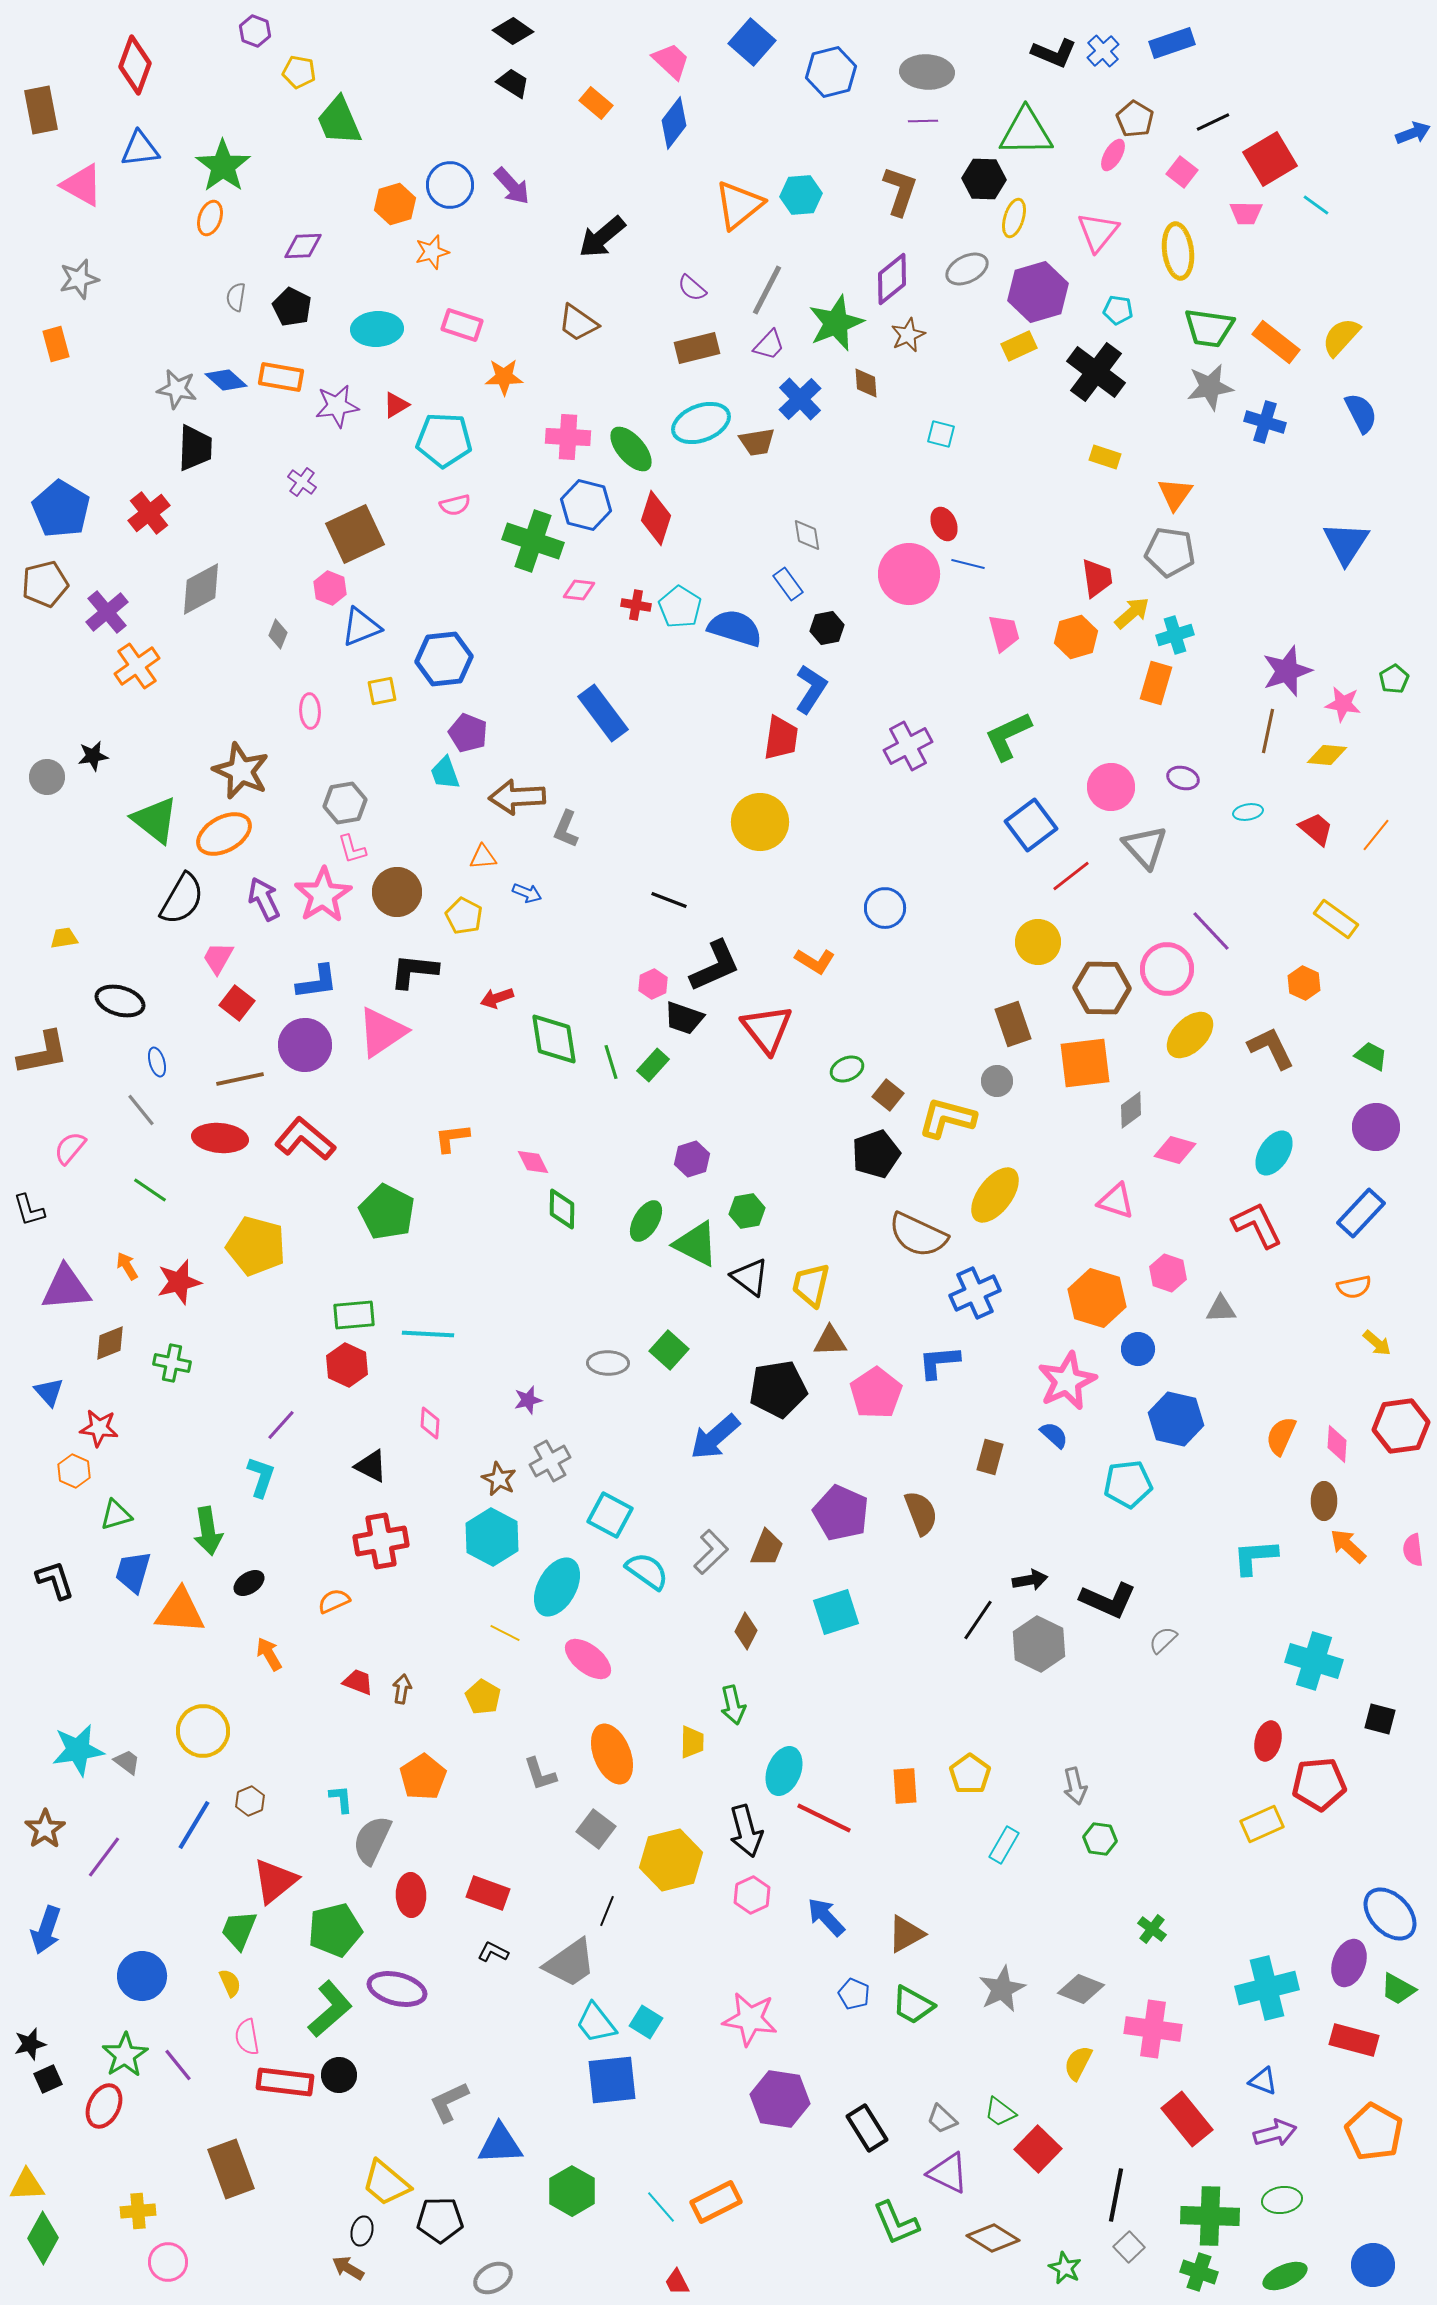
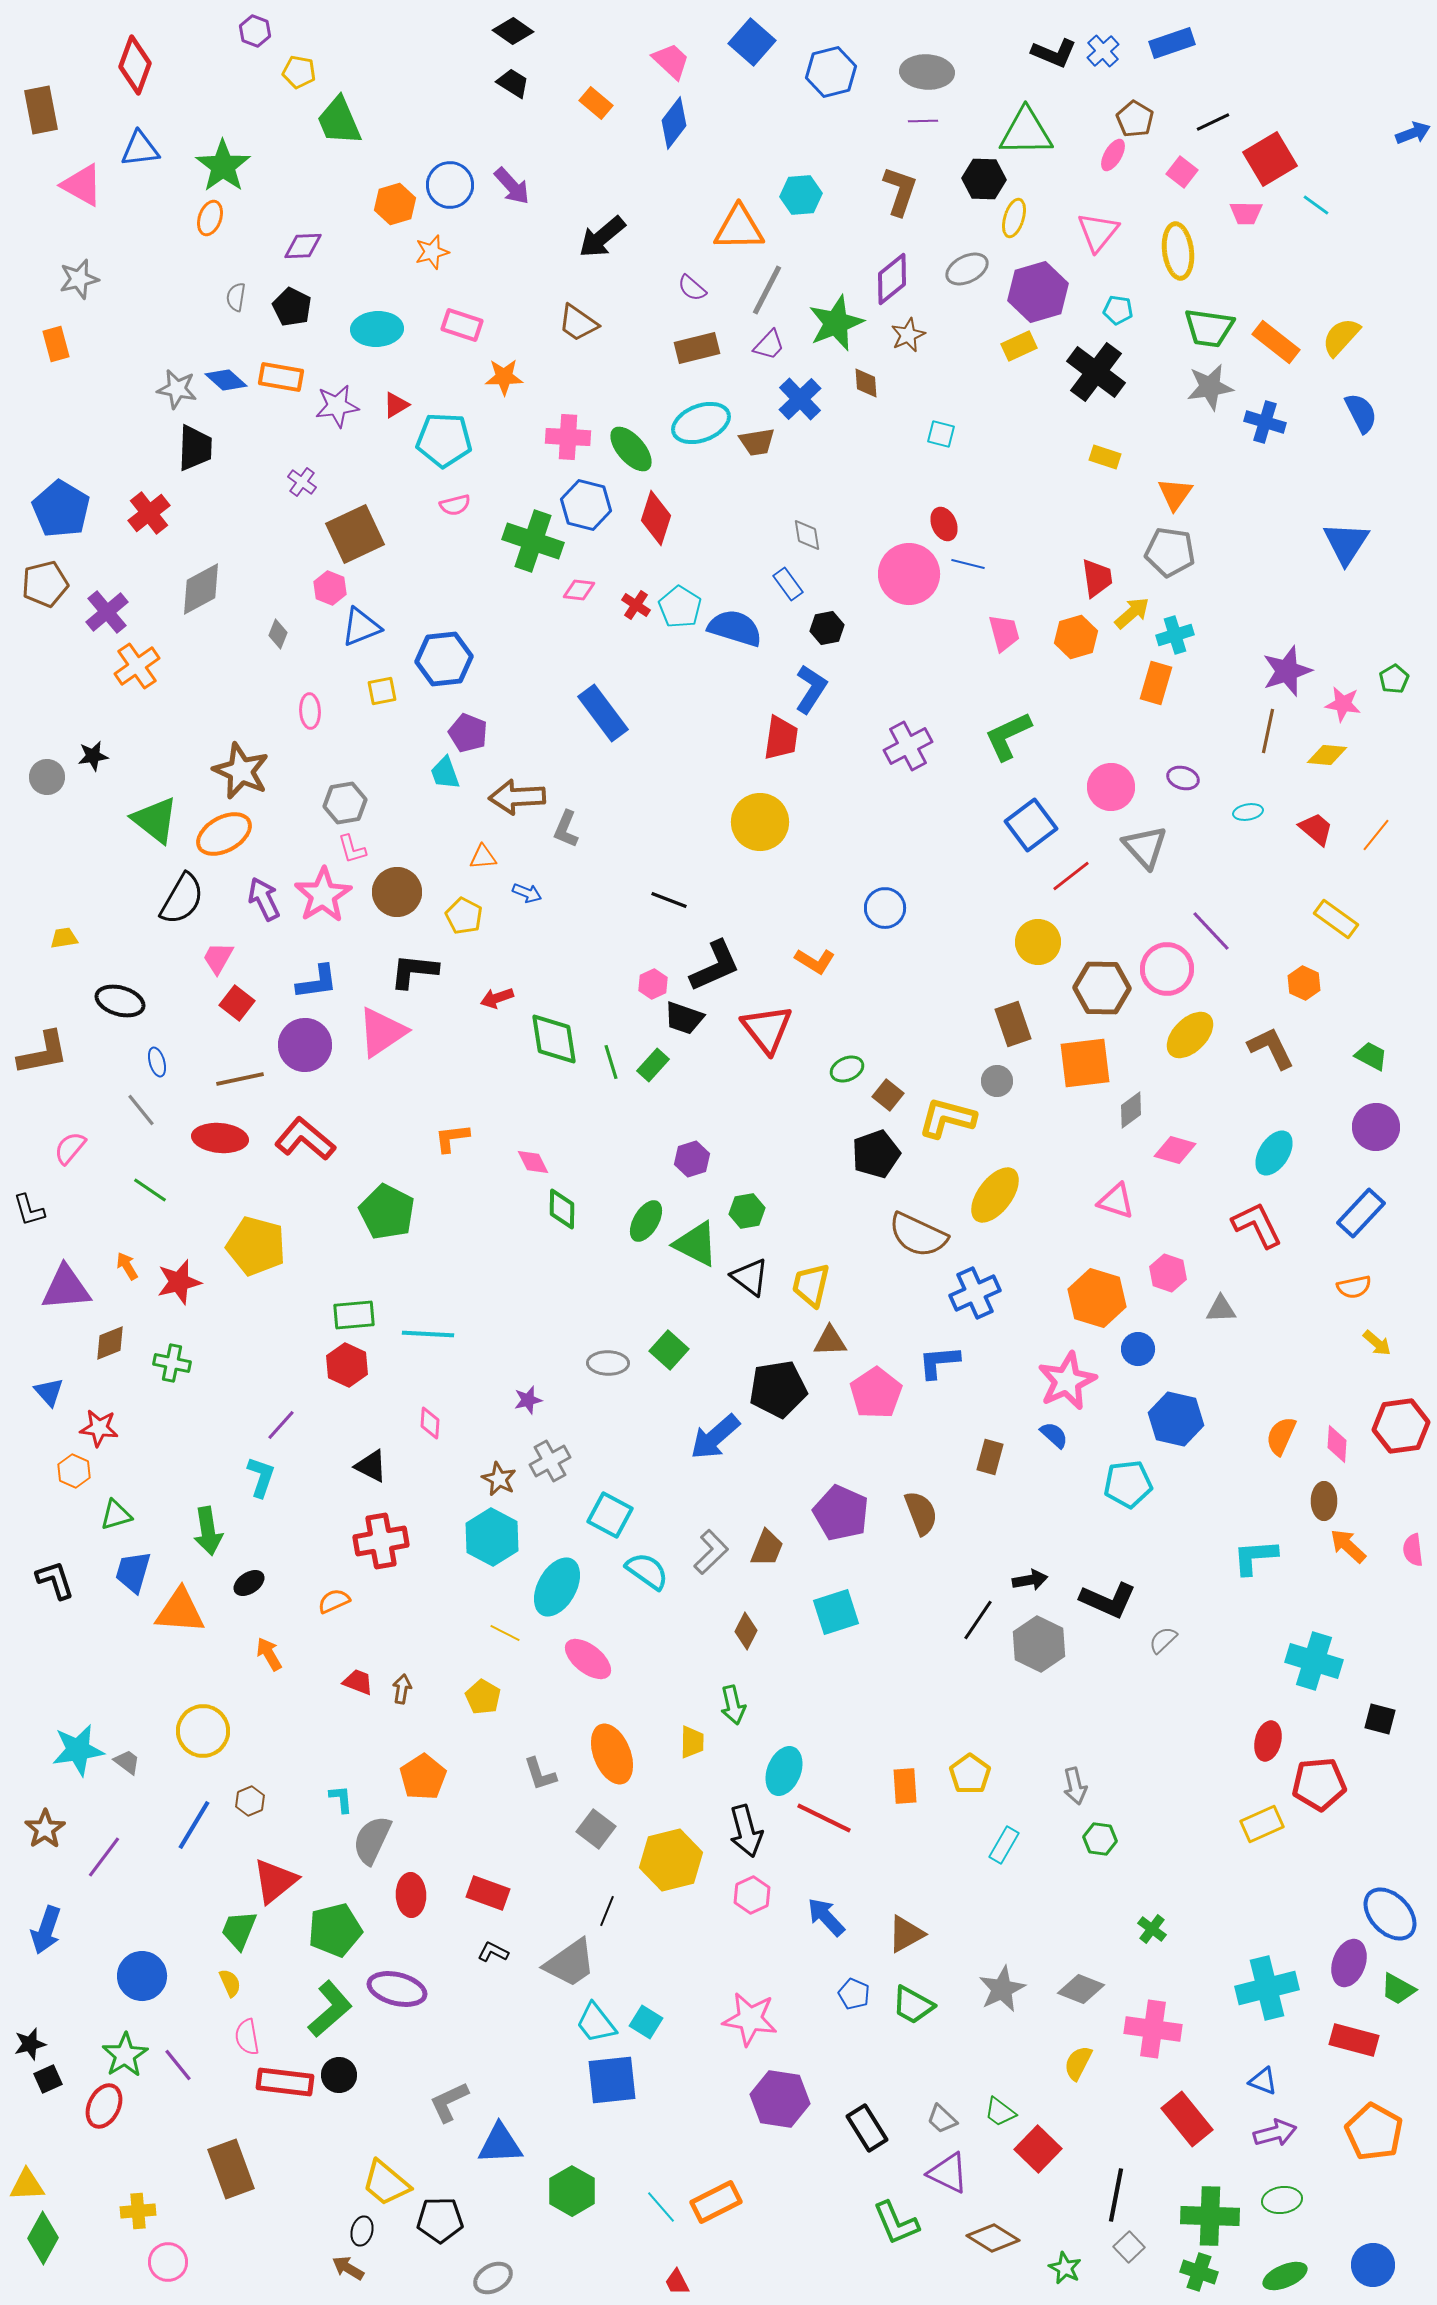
orange triangle at (739, 205): moved 23 px down; rotated 38 degrees clockwise
red cross at (636, 605): rotated 24 degrees clockwise
